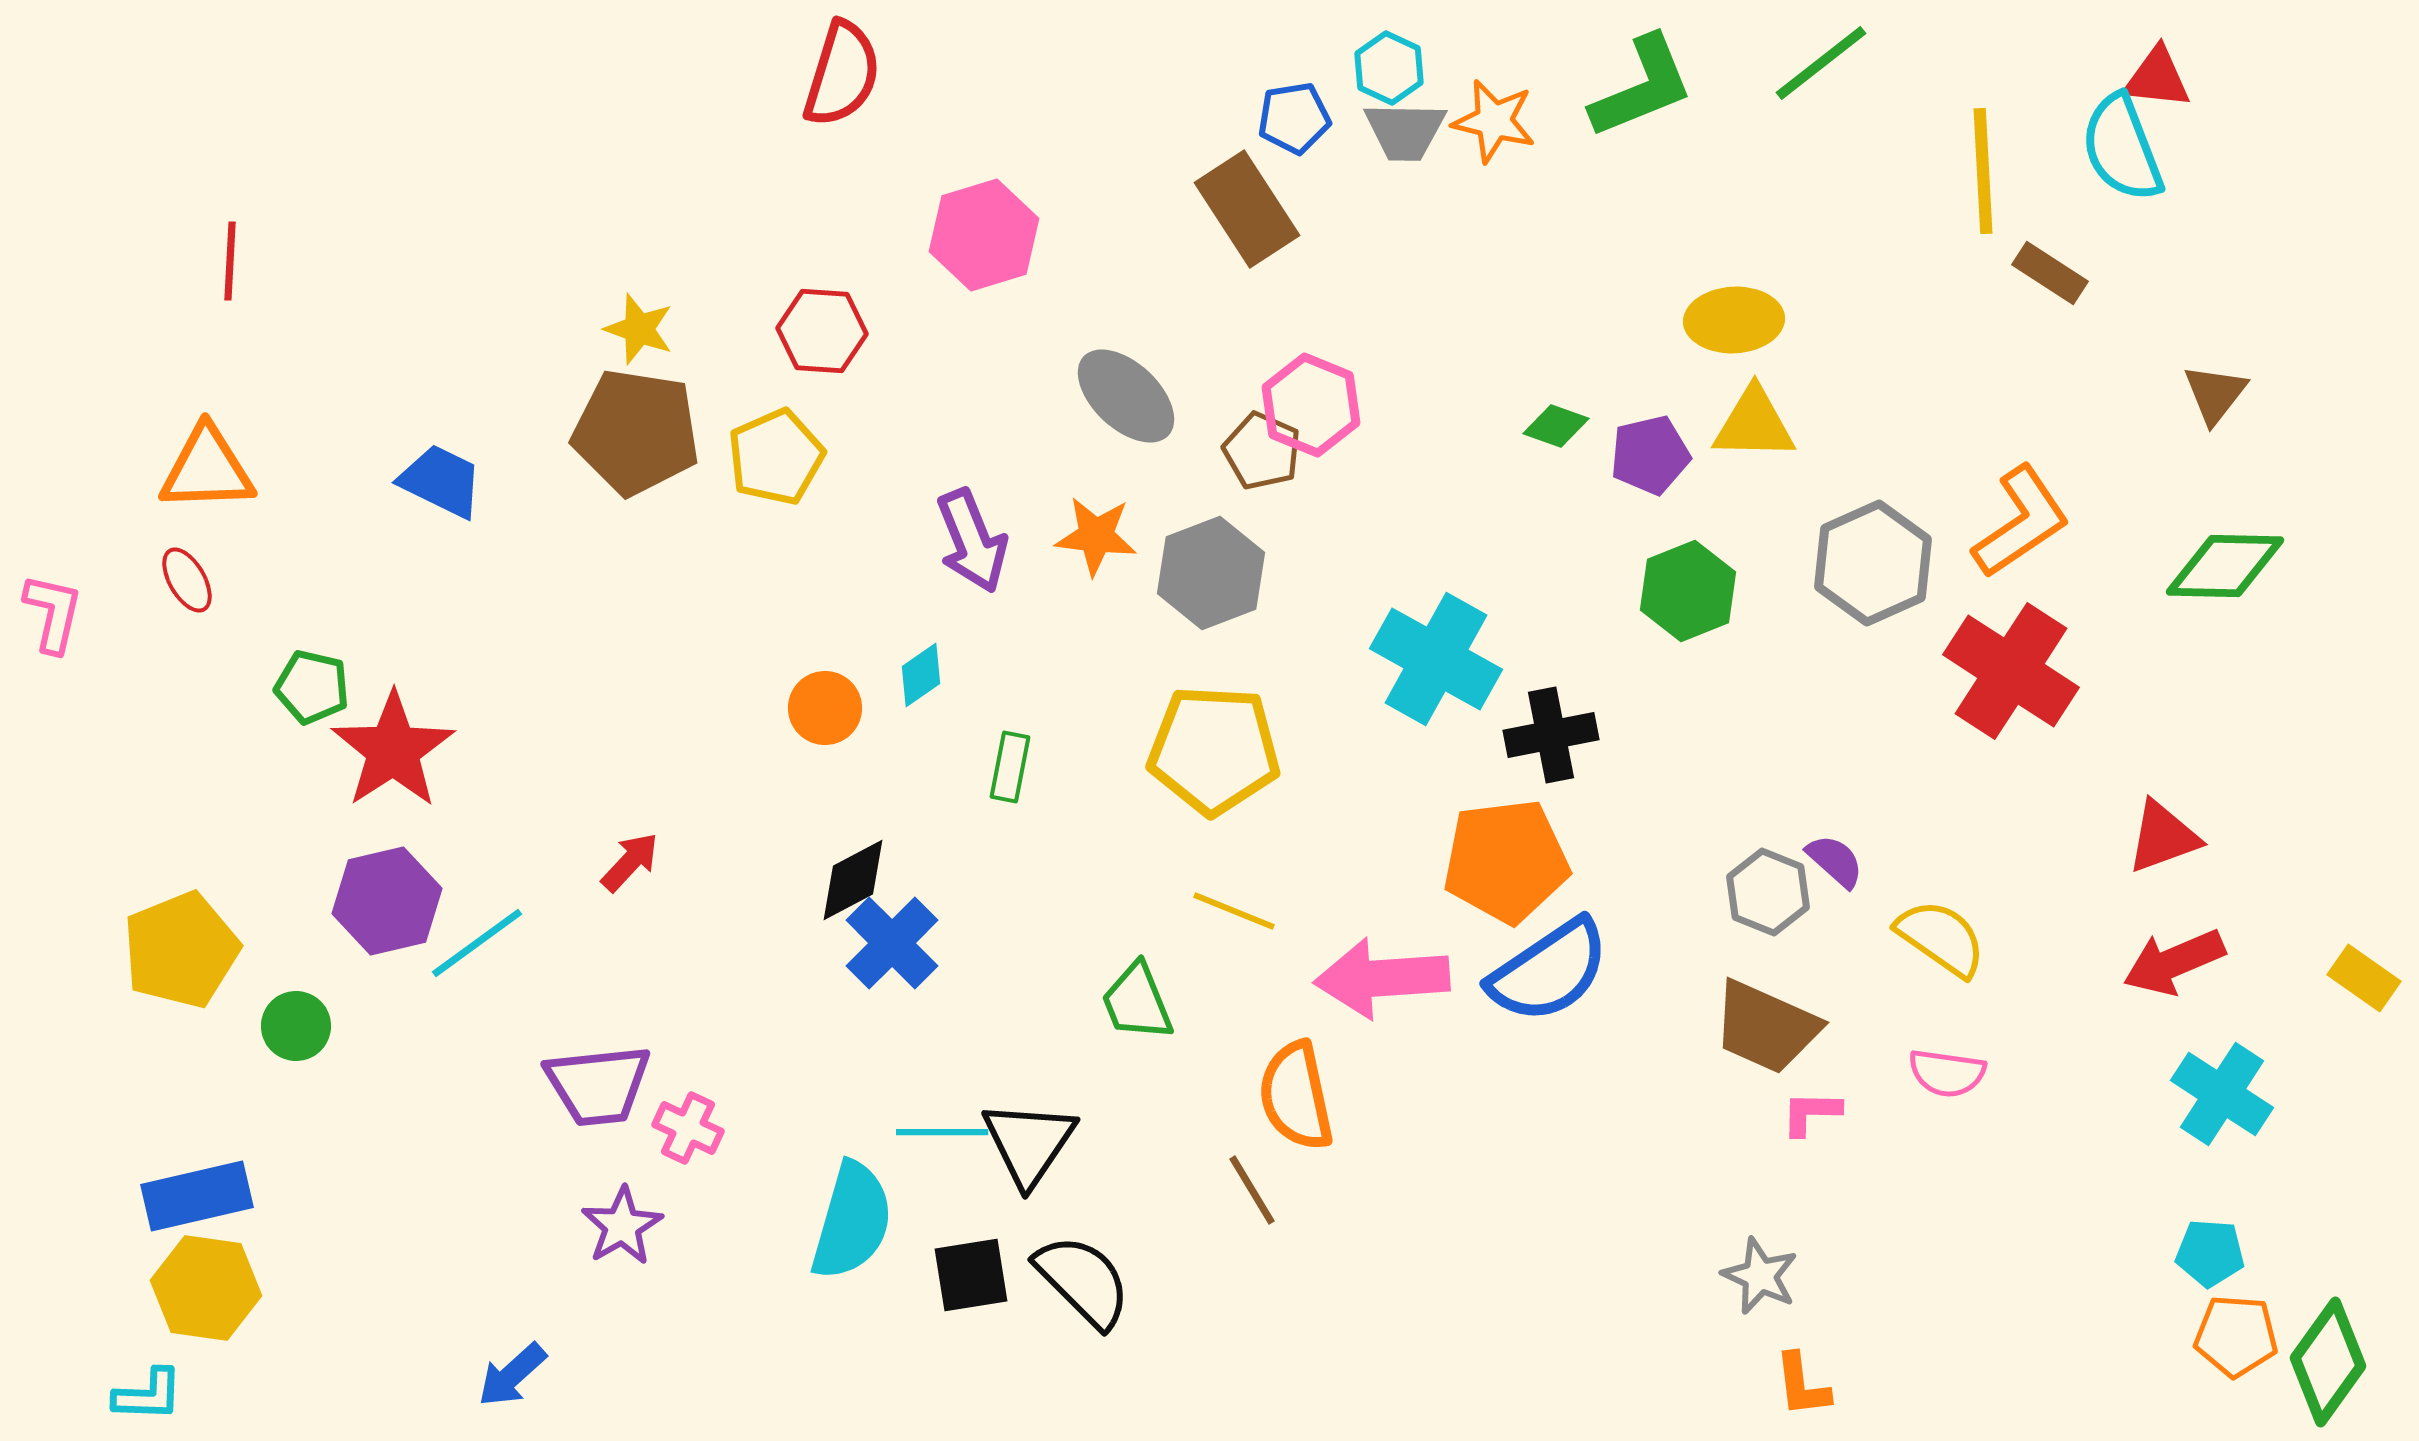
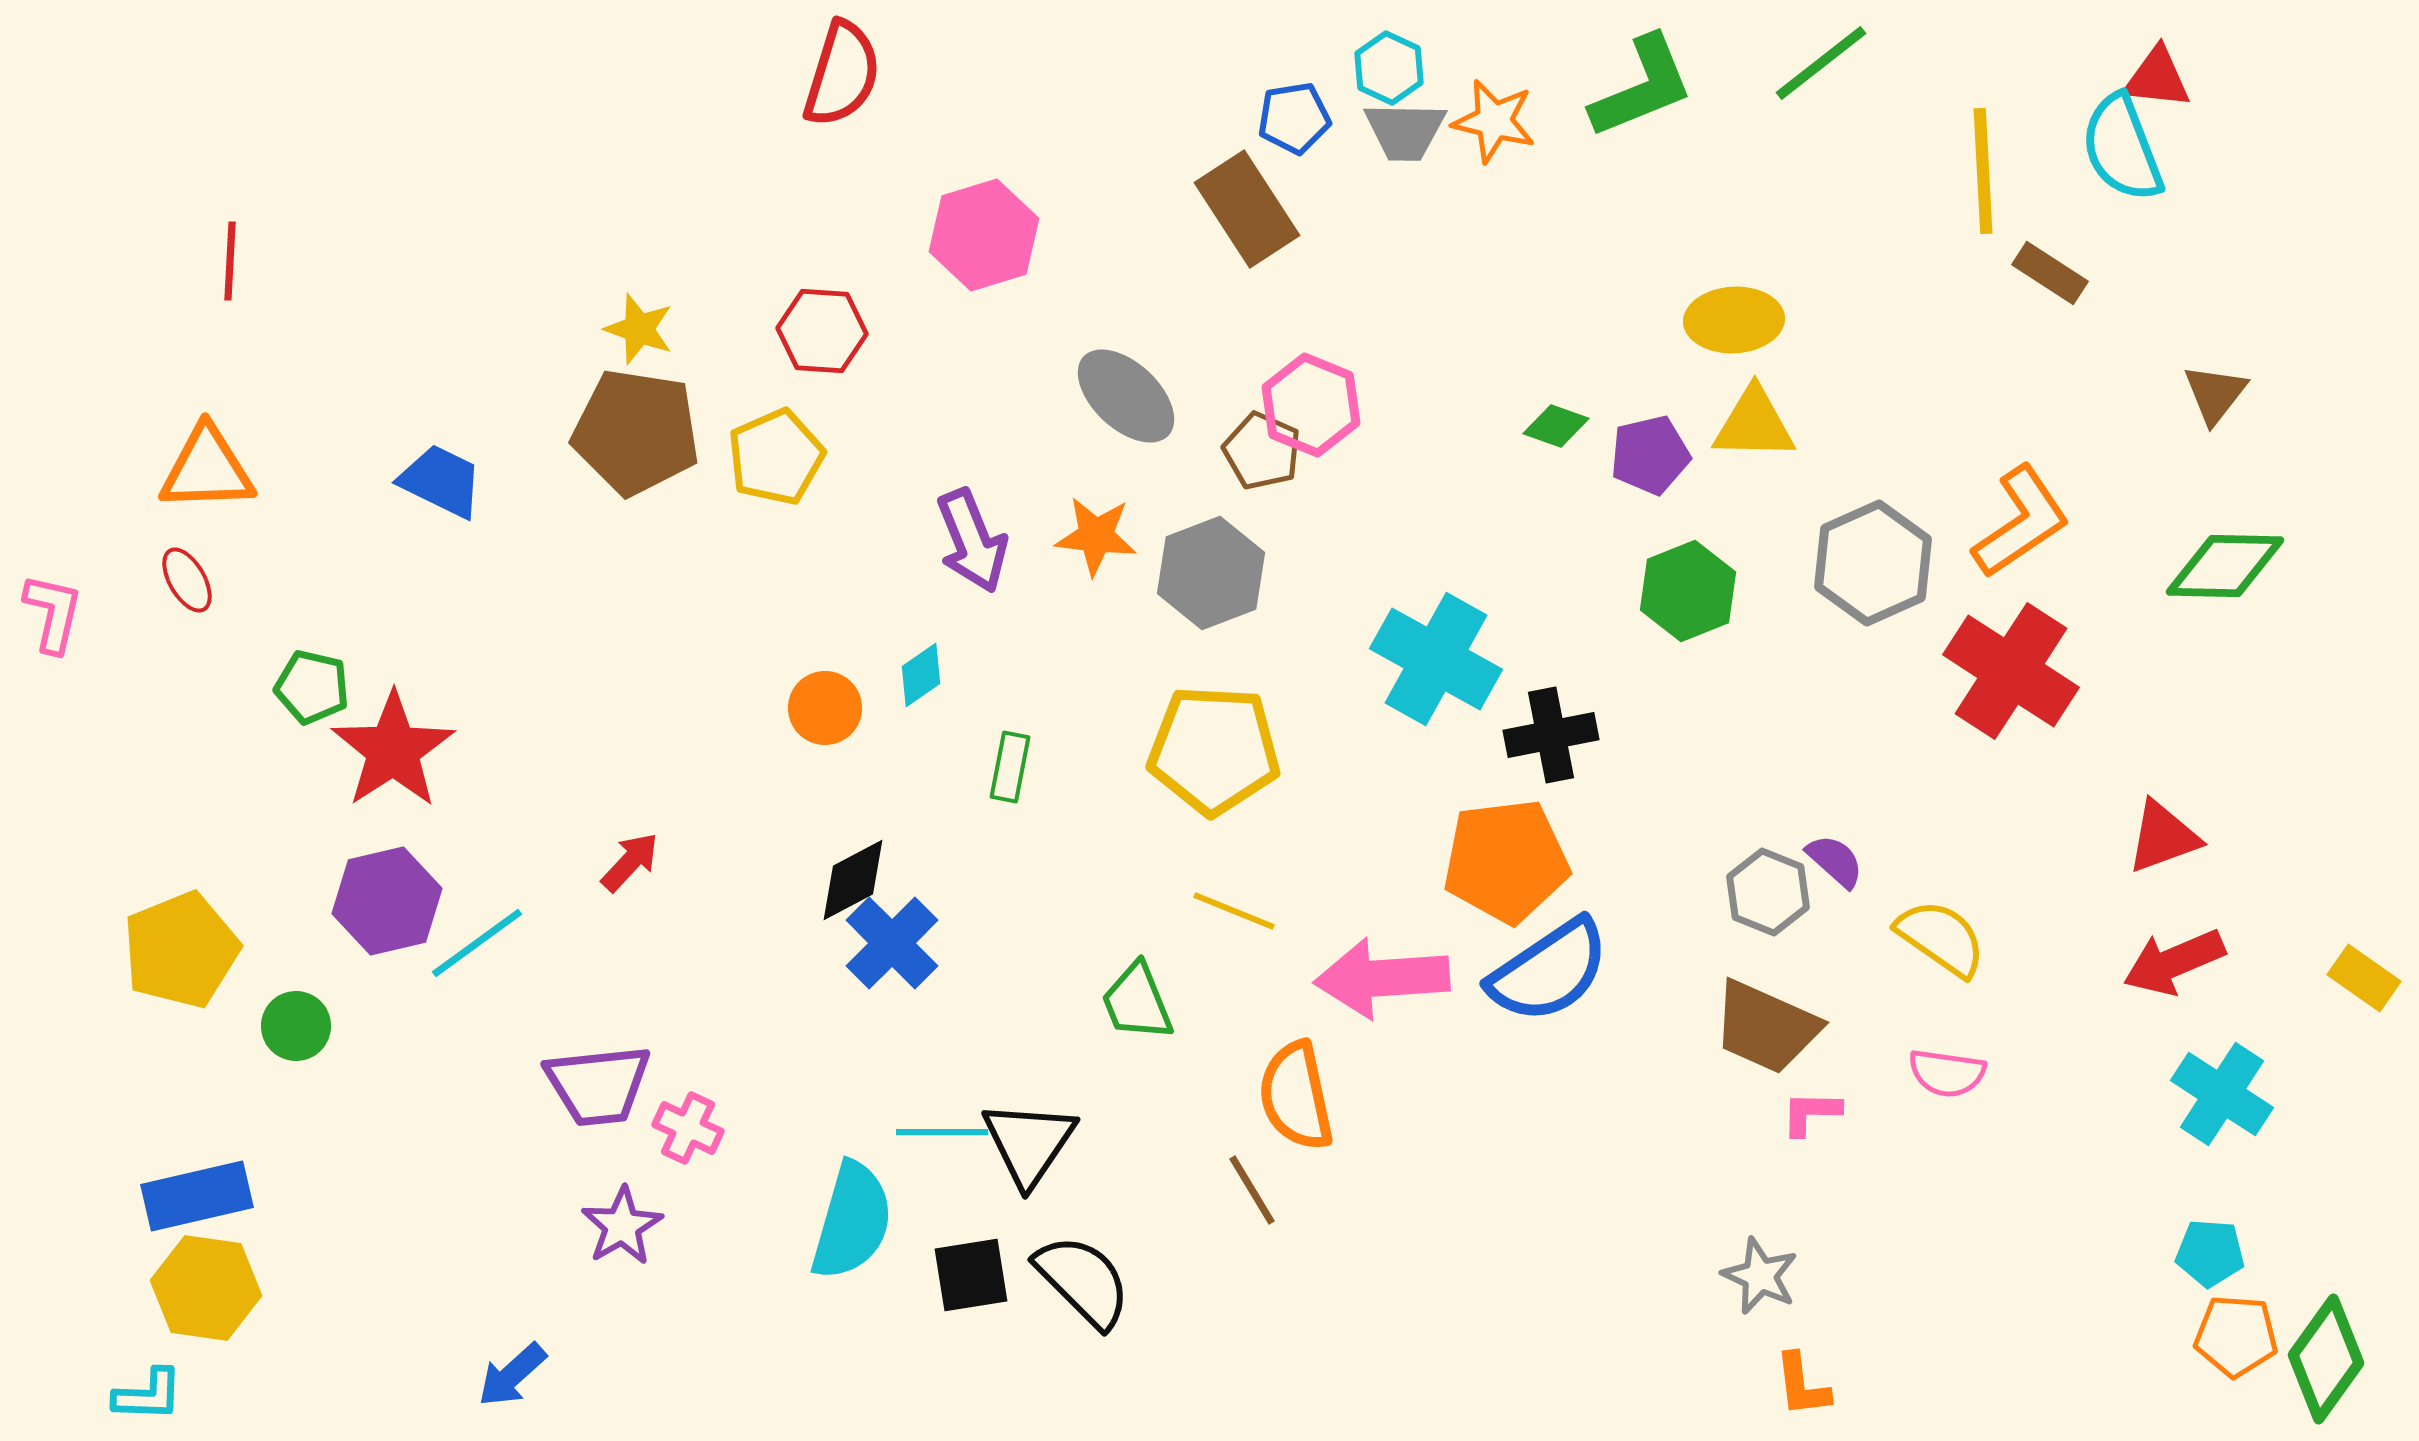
green diamond at (2328, 1362): moved 2 px left, 3 px up
